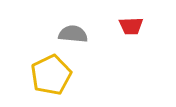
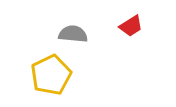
red trapezoid: rotated 30 degrees counterclockwise
